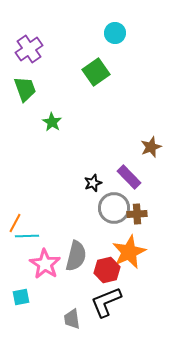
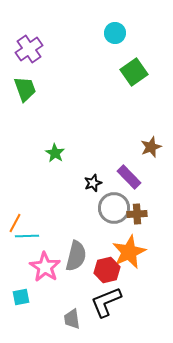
green square: moved 38 px right
green star: moved 3 px right, 31 px down
pink star: moved 3 px down
